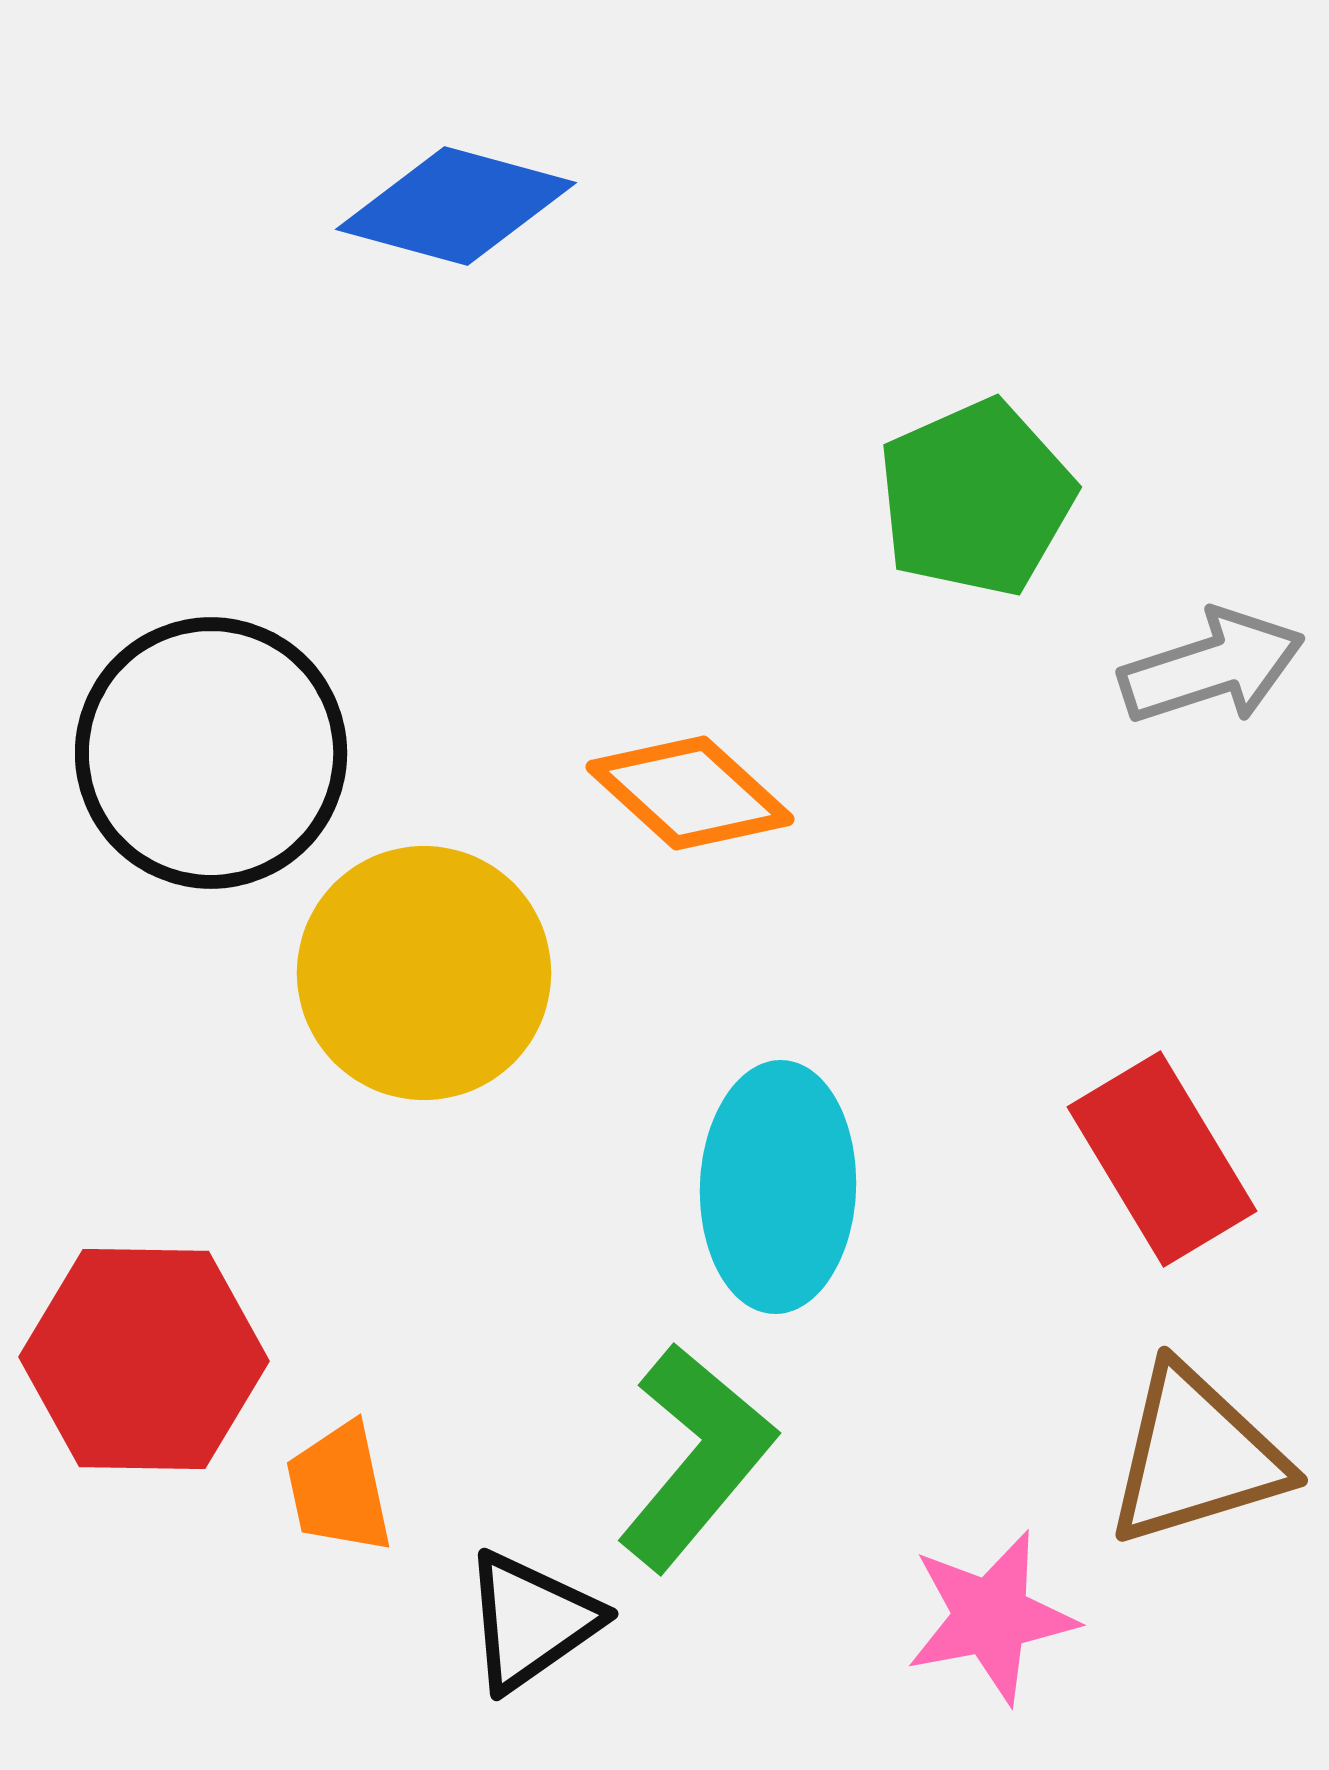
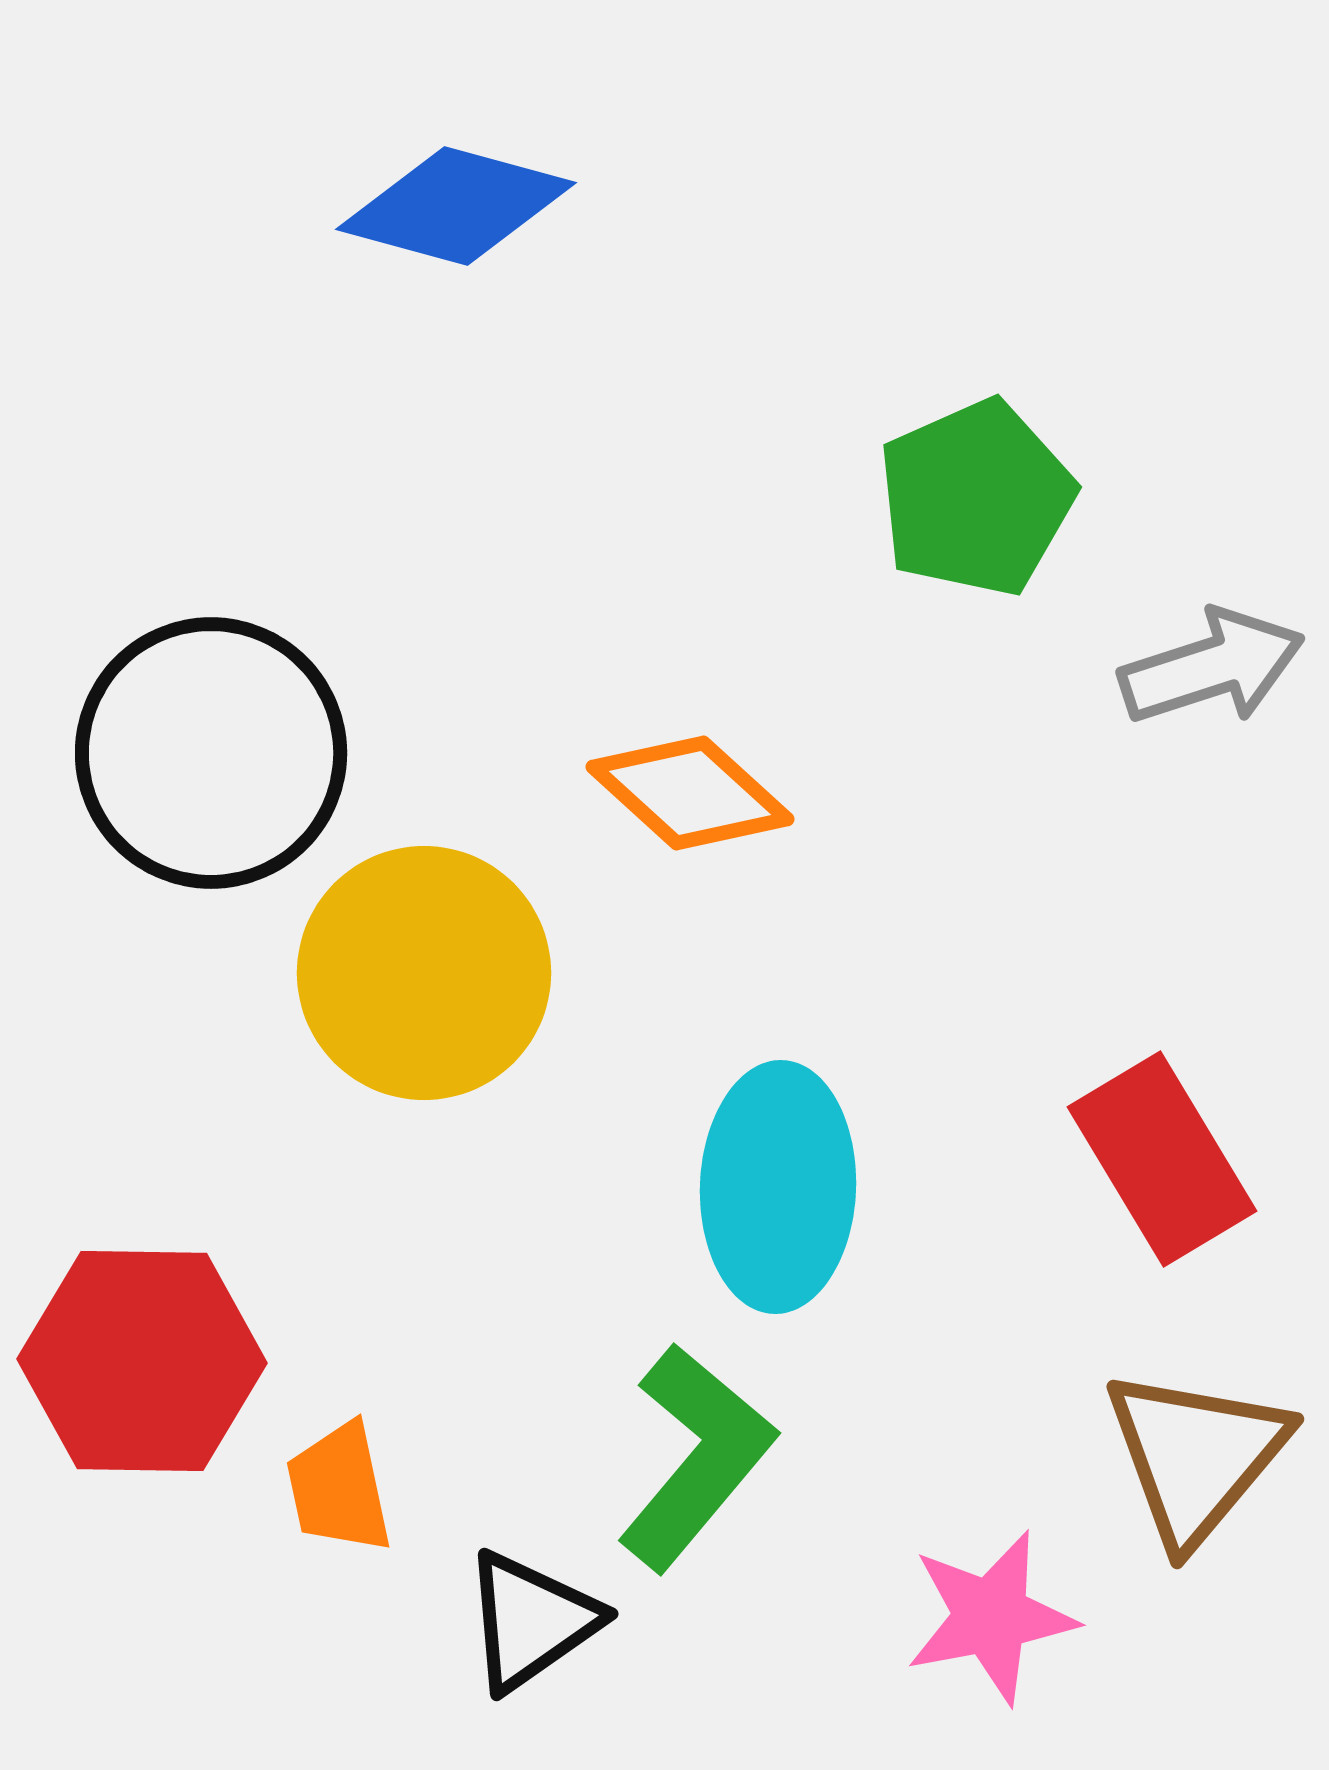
red hexagon: moved 2 px left, 2 px down
brown triangle: rotated 33 degrees counterclockwise
